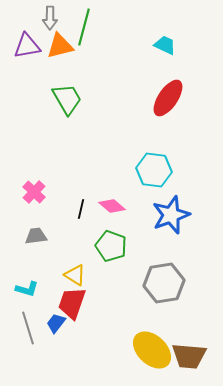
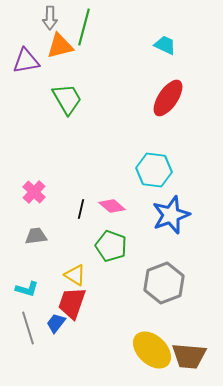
purple triangle: moved 1 px left, 15 px down
gray hexagon: rotated 12 degrees counterclockwise
